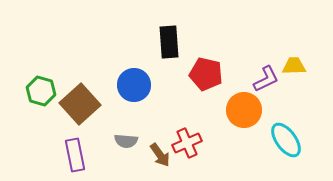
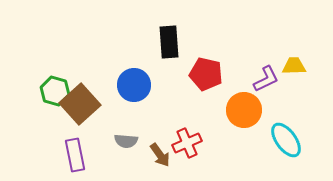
green hexagon: moved 14 px right
